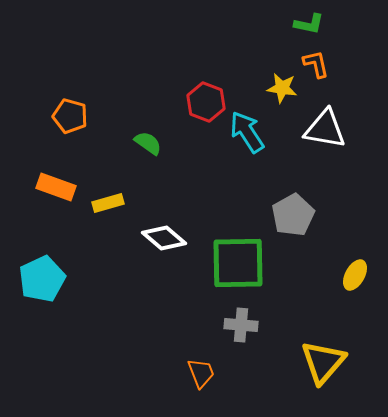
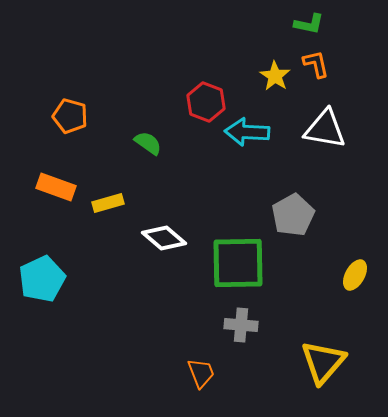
yellow star: moved 7 px left, 12 px up; rotated 24 degrees clockwise
cyan arrow: rotated 54 degrees counterclockwise
